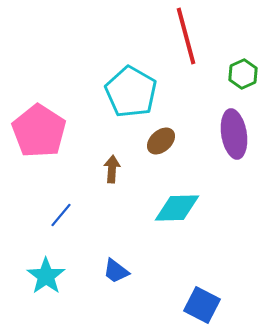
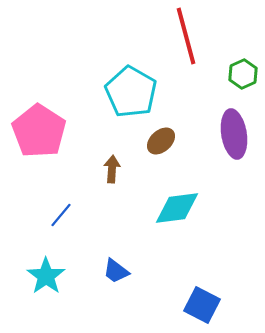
cyan diamond: rotated 6 degrees counterclockwise
